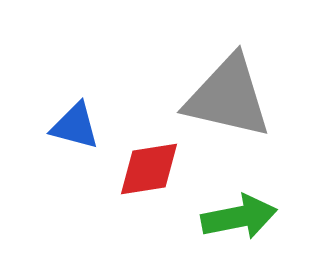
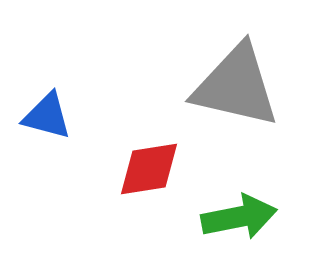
gray triangle: moved 8 px right, 11 px up
blue triangle: moved 28 px left, 10 px up
